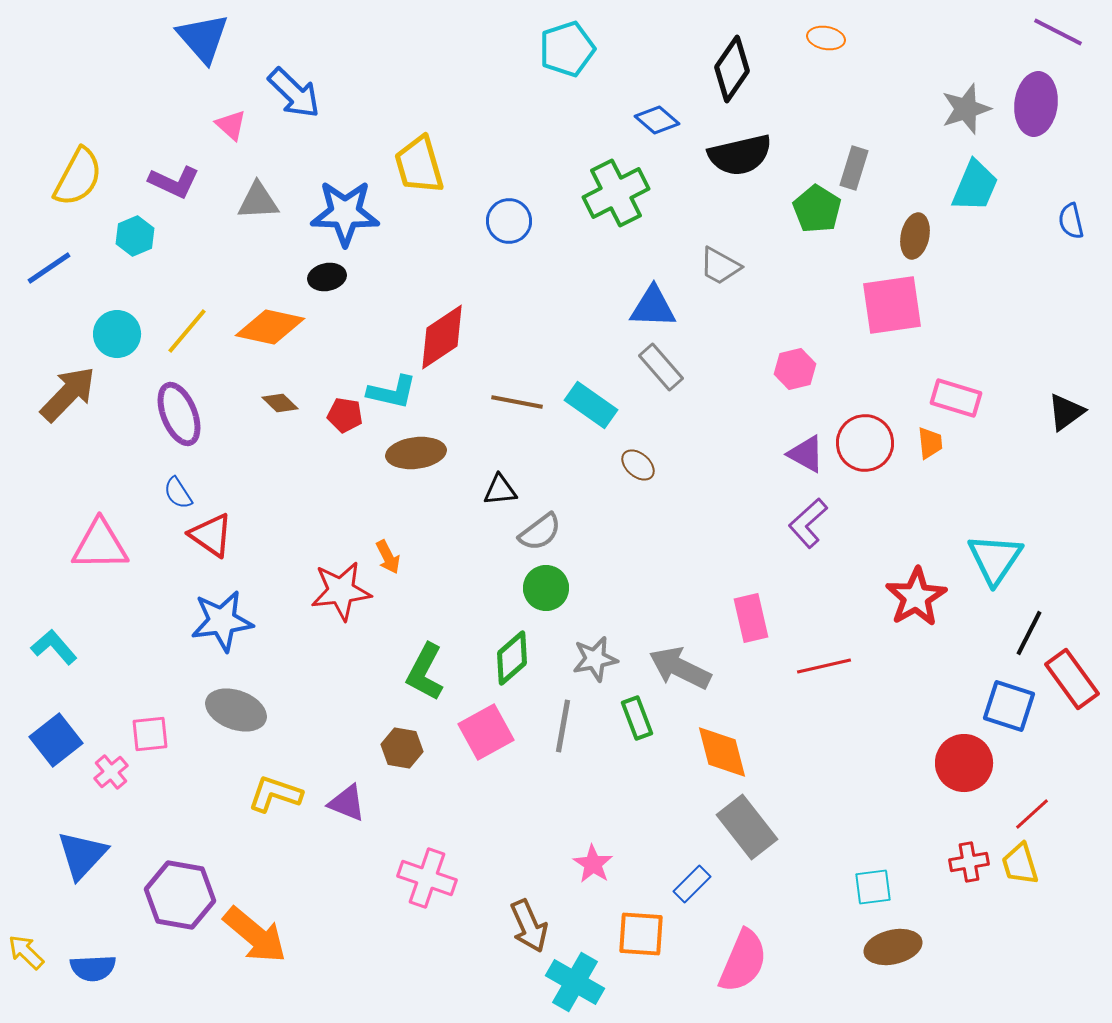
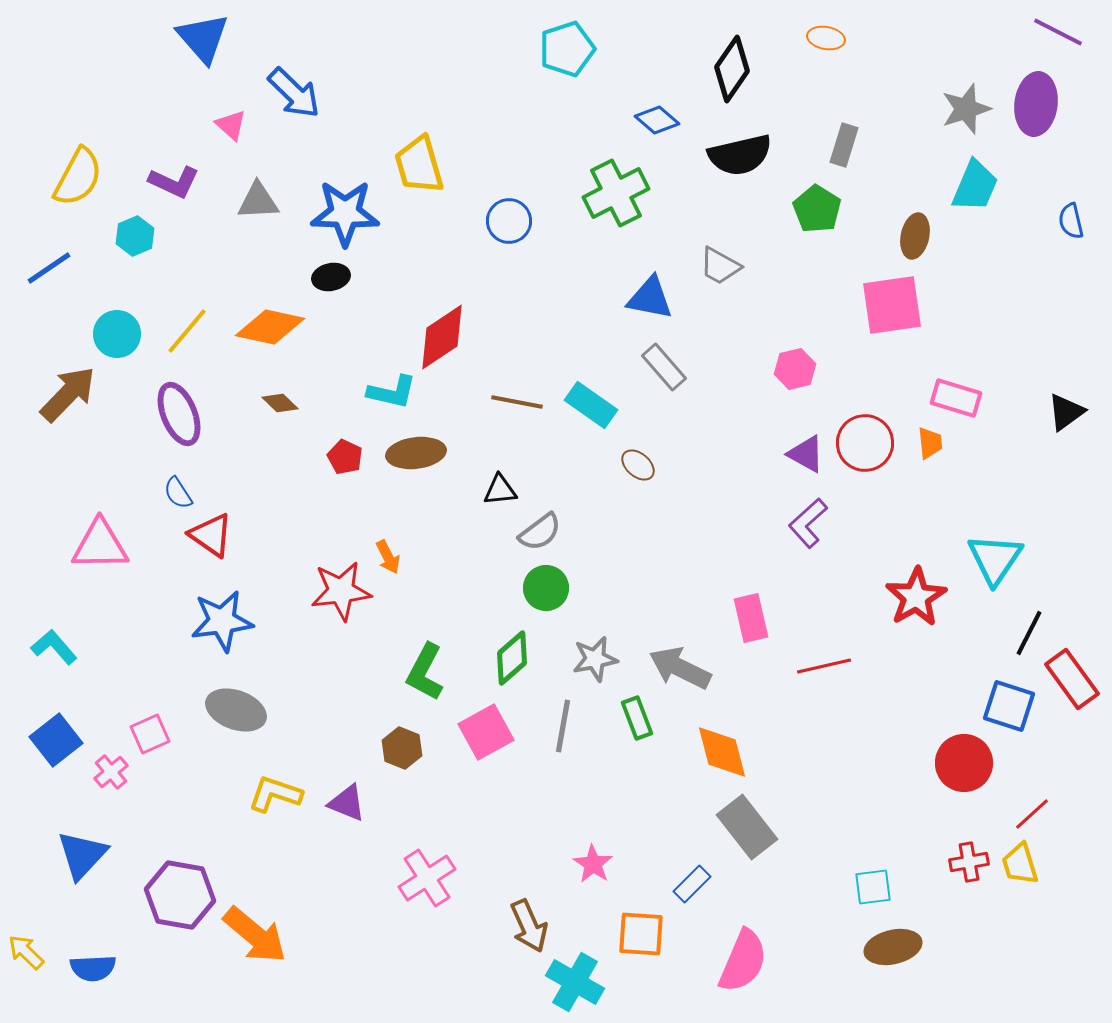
gray rectangle at (854, 168): moved 10 px left, 23 px up
black ellipse at (327, 277): moved 4 px right
blue triangle at (653, 307): moved 3 px left, 9 px up; rotated 9 degrees clockwise
gray rectangle at (661, 367): moved 3 px right
red pentagon at (345, 415): moved 42 px down; rotated 16 degrees clockwise
pink square at (150, 734): rotated 18 degrees counterclockwise
brown hexagon at (402, 748): rotated 12 degrees clockwise
pink cross at (427, 878): rotated 38 degrees clockwise
